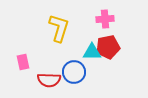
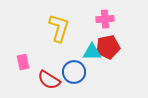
red semicircle: rotated 30 degrees clockwise
